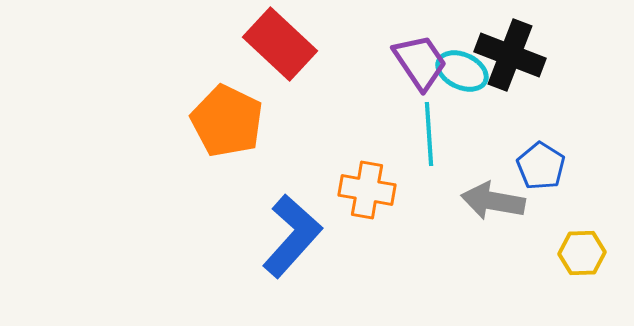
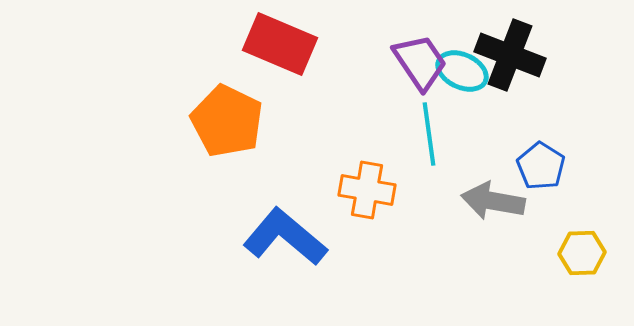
red rectangle: rotated 20 degrees counterclockwise
cyan line: rotated 4 degrees counterclockwise
blue L-shape: moved 7 px left, 1 px down; rotated 92 degrees counterclockwise
